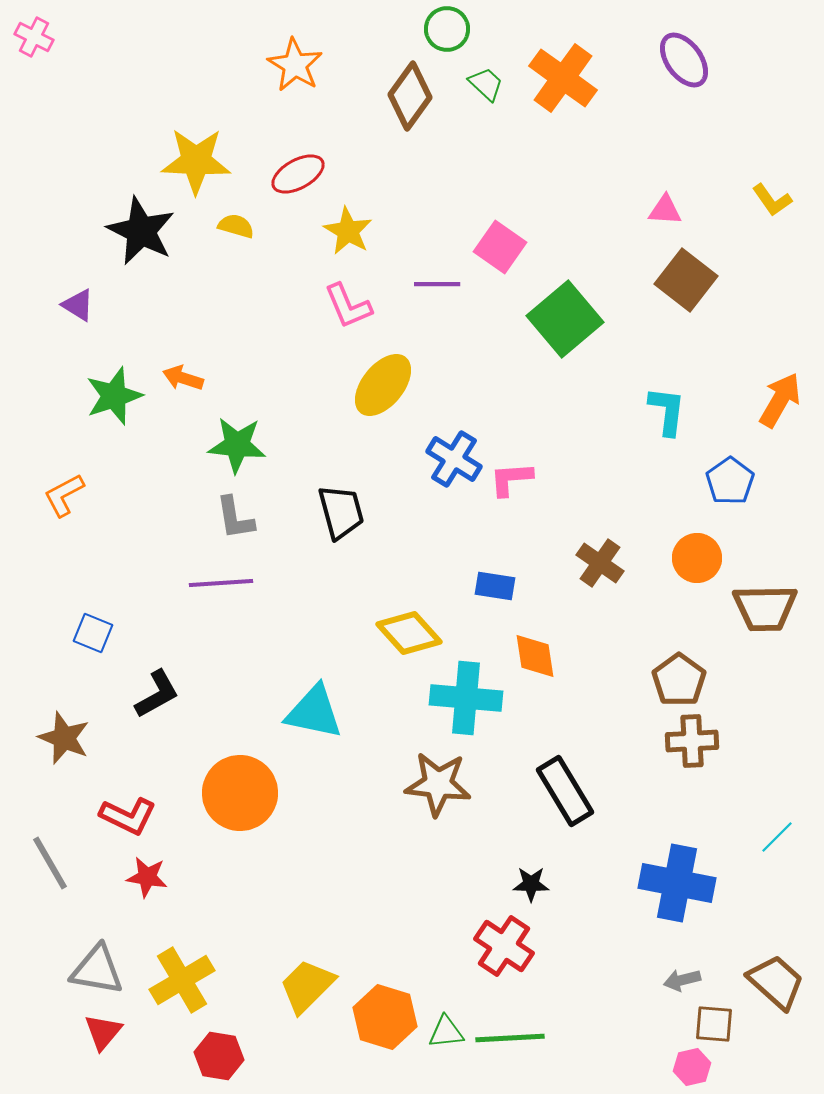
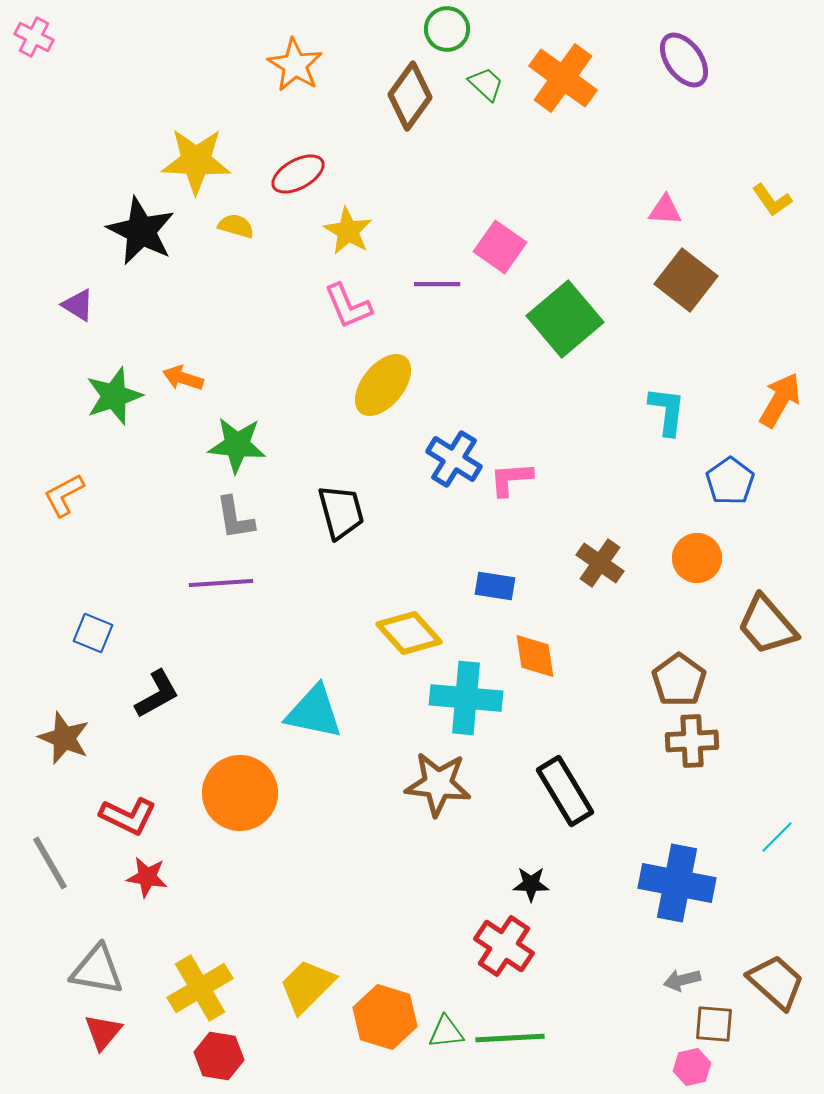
brown trapezoid at (765, 608): moved 2 px right, 17 px down; rotated 50 degrees clockwise
yellow cross at (182, 980): moved 18 px right, 8 px down
